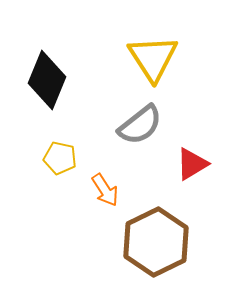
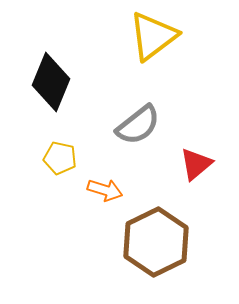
yellow triangle: moved 22 px up; rotated 26 degrees clockwise
black diamond: moved 4 px right, 2 px down
gray semicircle: moved 2 px left
red triangle: moved 4 px right; rotated 9 degrees counterclockwise
orange arrow: rotated 40 degrees counterclockwise
